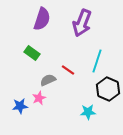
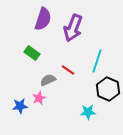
purple semicircle: moved 1 px right
purple arrow: moved 9 px left, 5 px down
